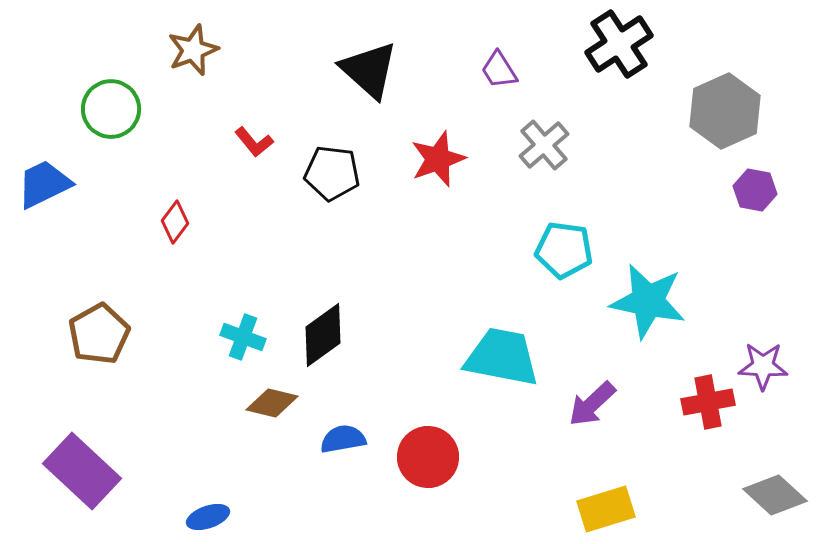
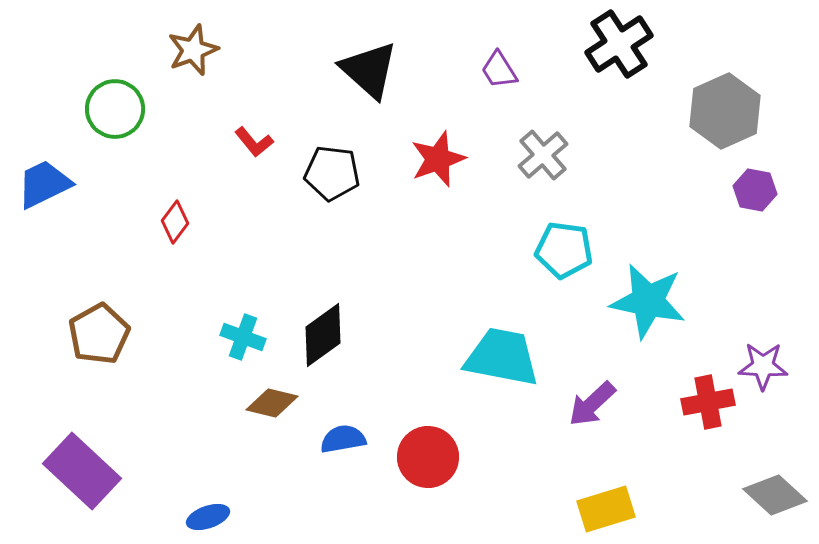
green circle: moved 4 px right
gray cross: moved 1 px left, 10 px down
